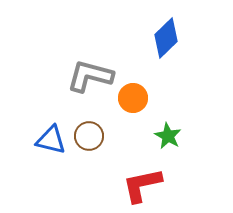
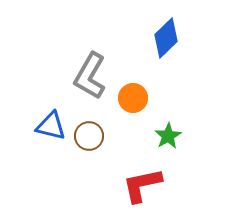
gray L-shape: rotated 75 degrees counterclockwise
green star: rotated 12 degrees clockwise
blue triangle: moved 14 px up
